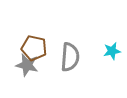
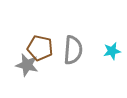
brown pentagon: moved 6 px right
gray semicircle: moved 3 px right, 7 px up
